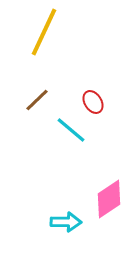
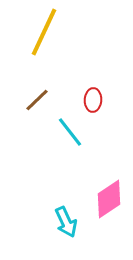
red ellipse: moved 2 px up; rotated 35 degrees clockwise
cyan line: moved 1 px left, 2 px down; rotated 12 degrees clockwise
cyan arrow: rotated 64 degrees clockwise
